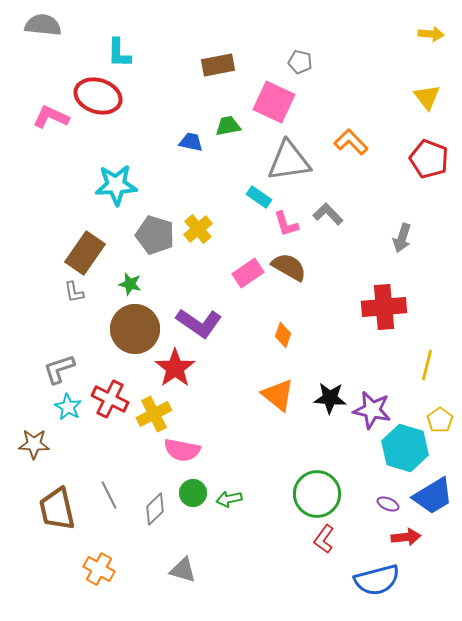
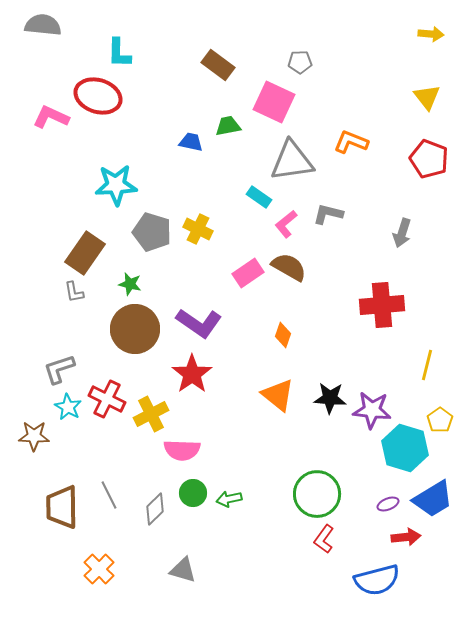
gray pentagon at (300, 62): rotated 15 degrees counterclockwise
brown rectangle at (218, 65): rotated 48 degrees clockwise
orange L-shape at (351, 142): rotated 24 degrees counterclockwise
gray triangle at (289, 161): moved 3 px right
gray L-shape at (328, 214): rotated 32 degrees counterclockwise
pink L-shape at (286, 224): rotated 68 degrees clockwise
yellow cross at (198, 229): rotated 24 degrees counterclockwise
gray pentagon at (155, 235): moved 3 px left, 3 px up
gray arrow at (402, 238): moved 5 px up
red cross at (384, 307): moved 2 px left, 2 px up
red star at (175, 368): moved 17 px right, 6 px down
red cross at (110, 399): moved 3 px left
purple star at (372, 410): rotated 6 degrees counterclockwise
yellow cross at (154, 414): moved 3 px left
brown star at (34, 444): moved 8 px up
pink semicircle at (182, 450): rotated 9 degrees counterclockwise
blue trapezoid at (433, 496): moved 3 px down
purple ellipse at (388, 504): rotated 45 degrees counterclockwise
brown trapezoid at (57, 509): moved 5 px right, 2 px up; rotated 12 degrees clockwise
orange cross at (99, 569): rotated 16 degrees clockwise
